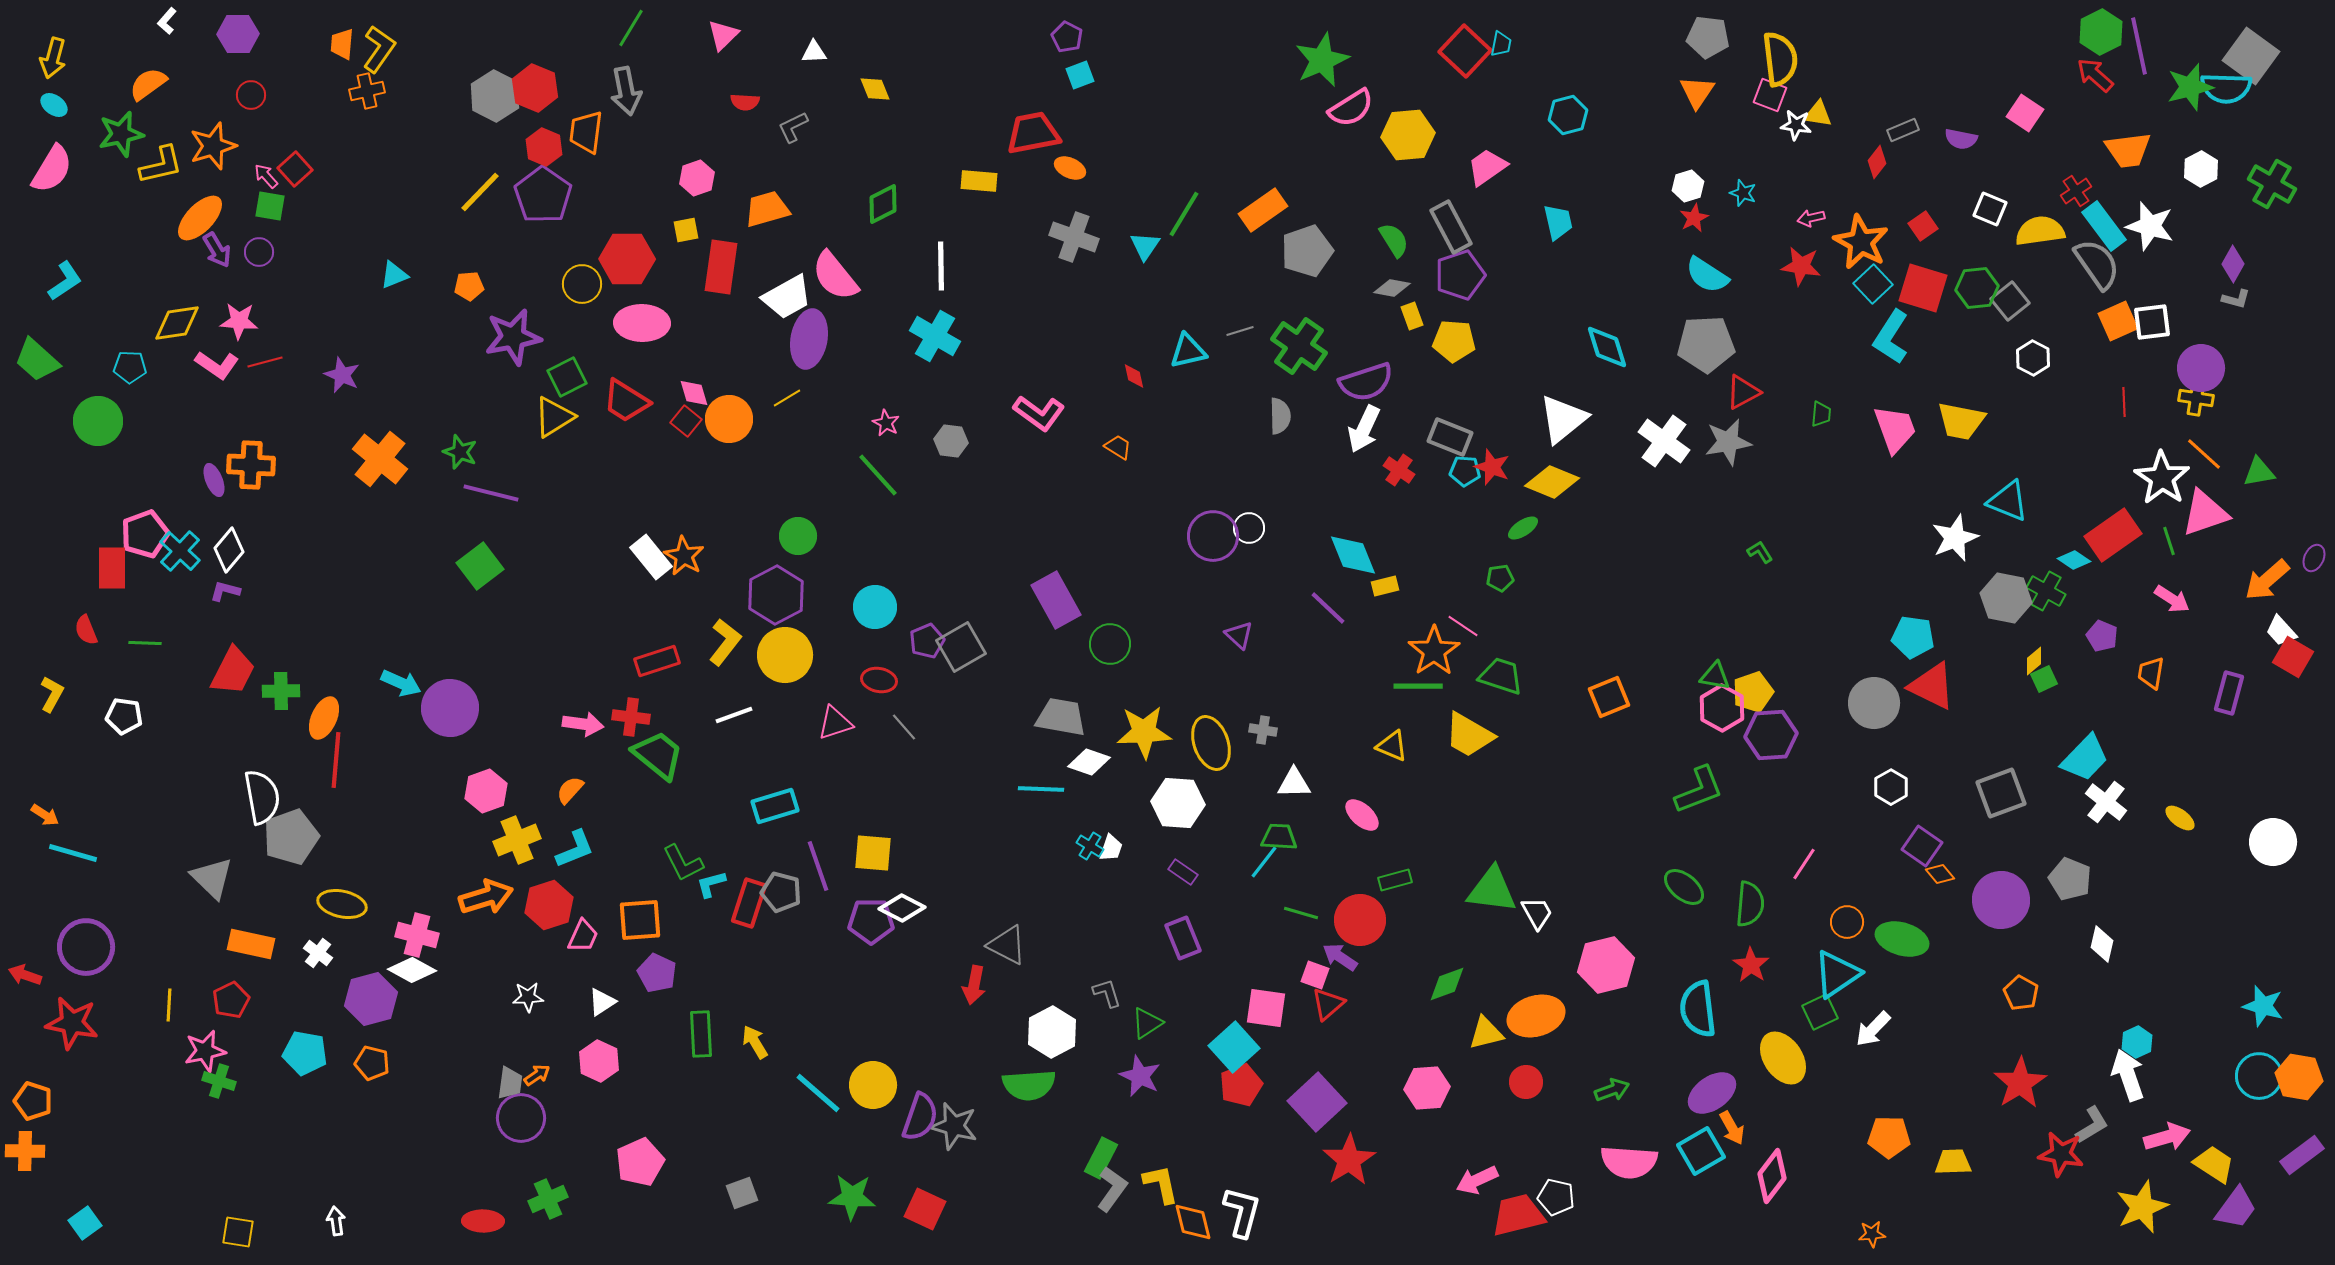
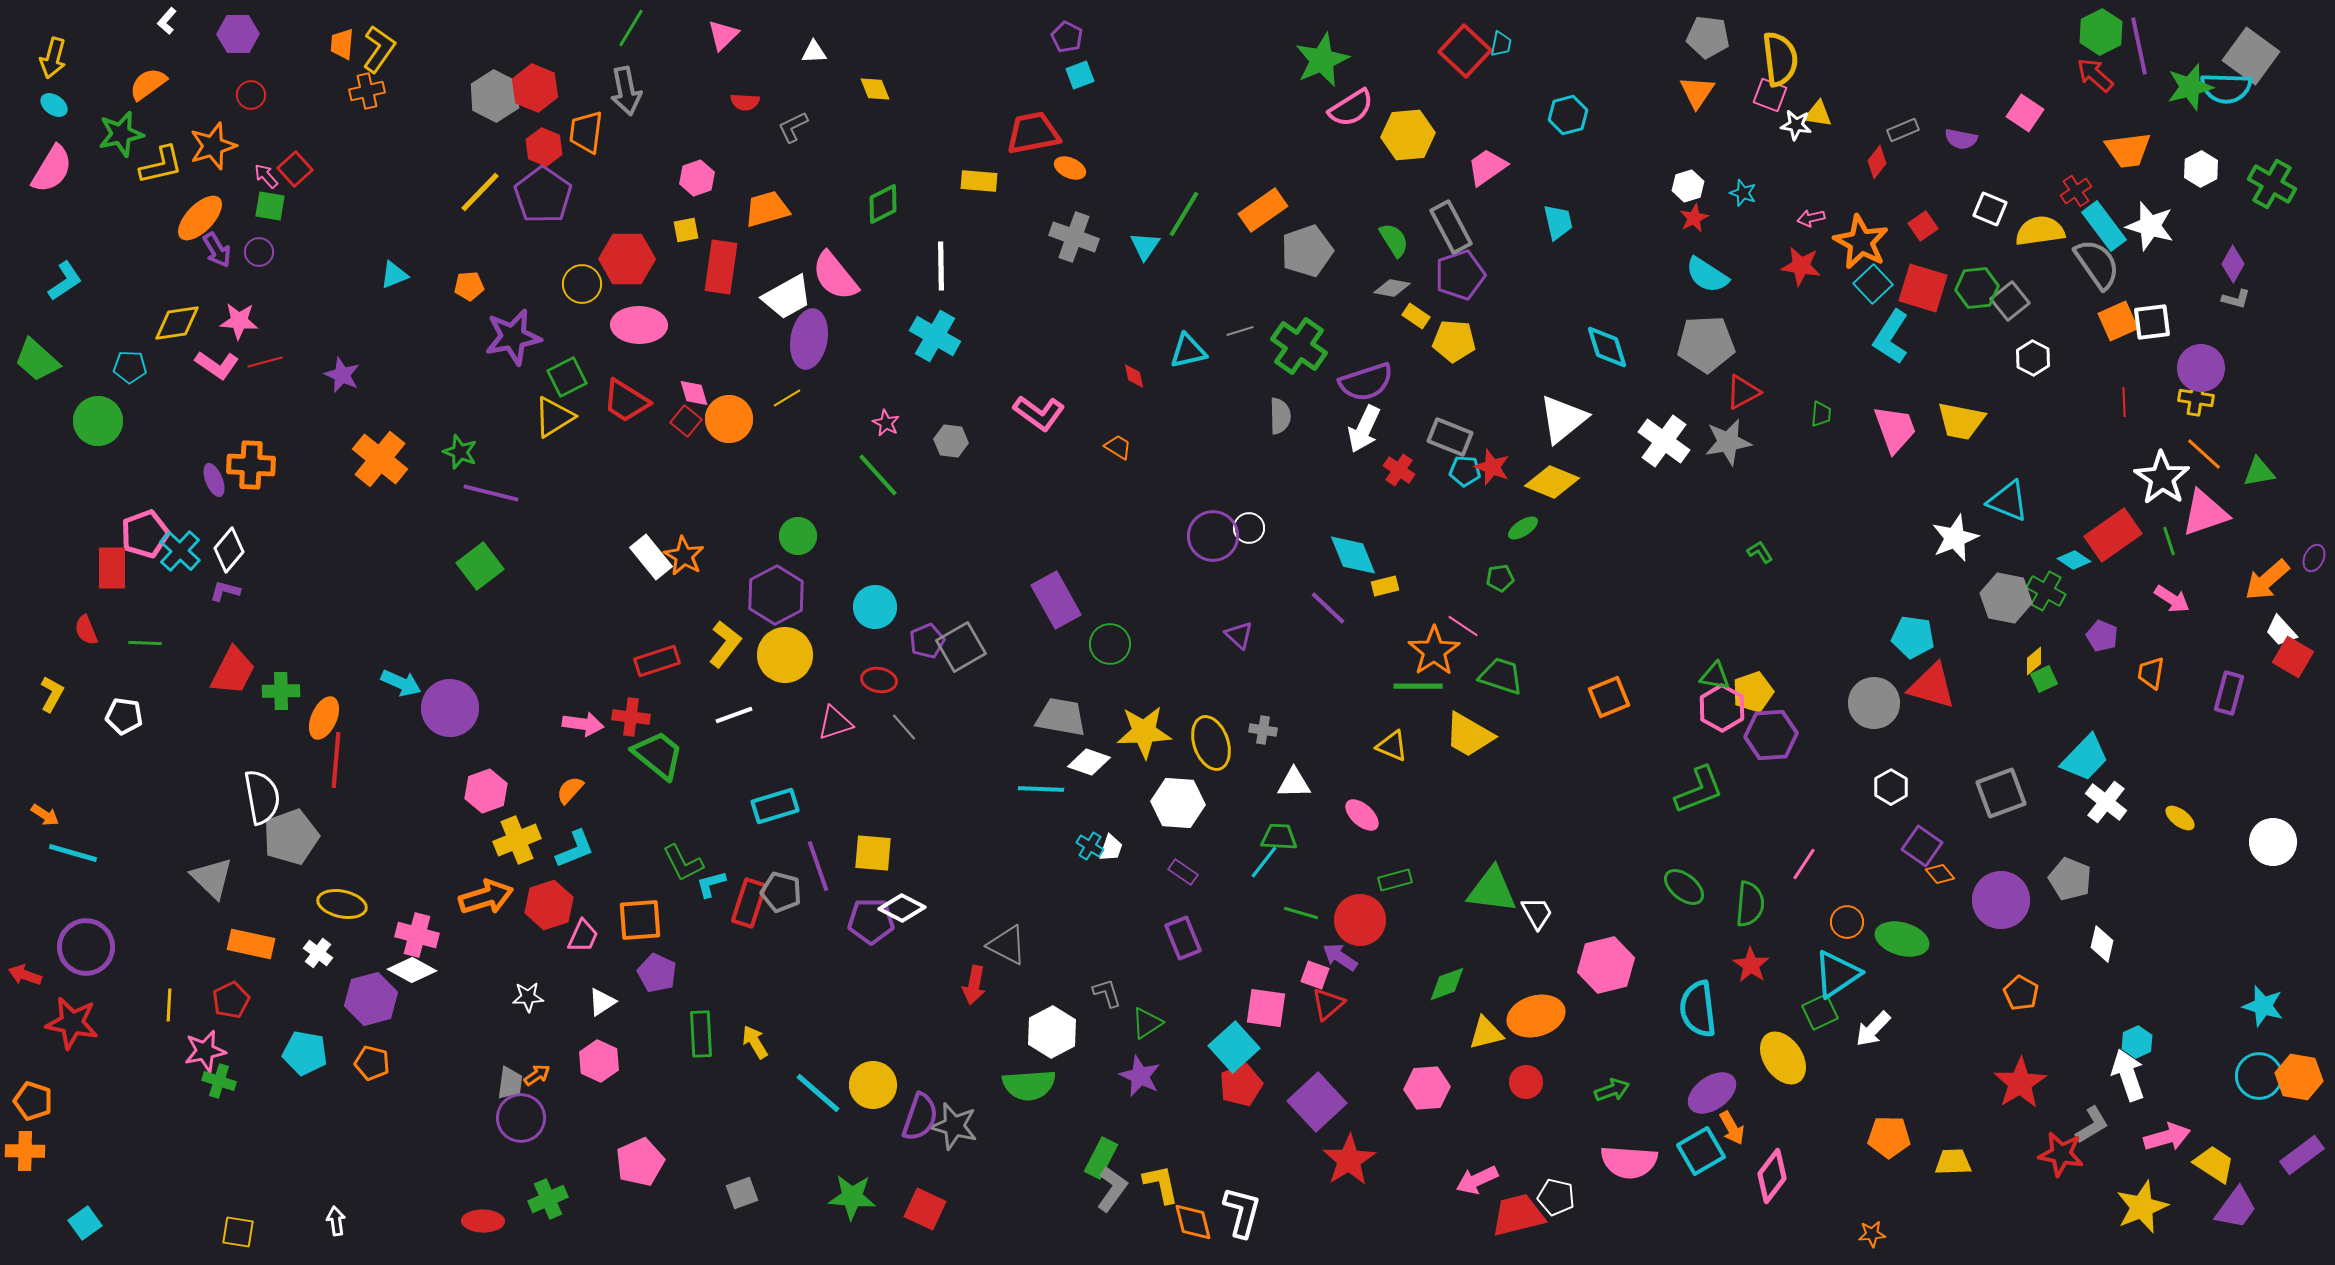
yellow rectangle at (1412, 316): moved 4 px right; rotated 36 degrees counterclockwise
pink ellipse at (642, 323): moved 3 px left, 2 px down
yellow L-shape at (725, 642): moved 2 px down
red triangle at (1932, 686): rotated 10 degrees counterclockwise
